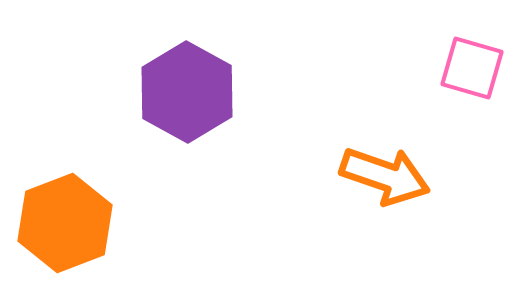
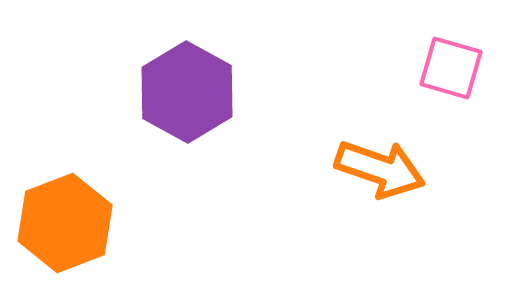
pink square: moved 21 px left
orange arrow: moved 5 px left, 7 px up
